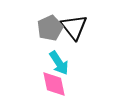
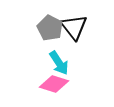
gray pentagon: rotated 20 degrees counterclockwise
pink diamond: rotated 60 degrees counterclockwise
